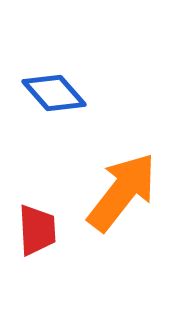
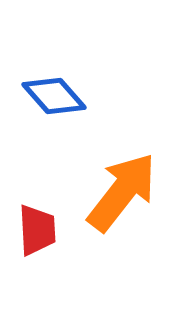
blue diamond: moved 3 px down
